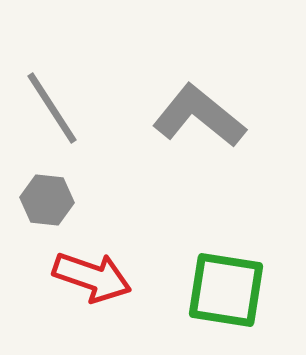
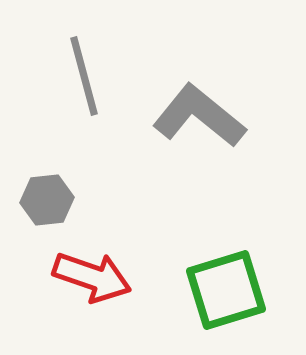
gray line: moved 32 px right, 32 px up; rotated 18 degrees clockwise
gray hexagon: rotated 12 degrees counterclockwise
green square: rotated 26 degrees counterclockwise
